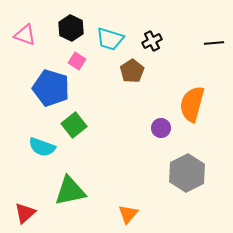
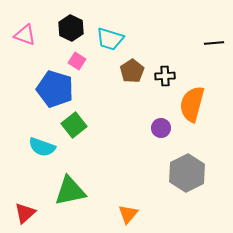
black cross: moved 13 px right, 35 px down; rotated 24 degrees clockwise
blue pentagon: moved 4 px right, 1 px down
